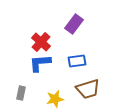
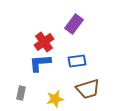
red cross: moved 3 px right; rotated 12 degrees clockwise
